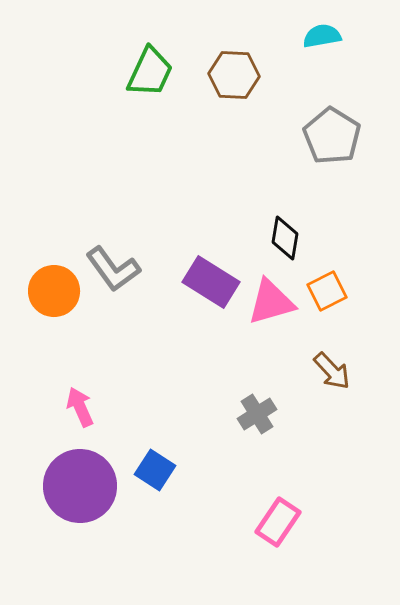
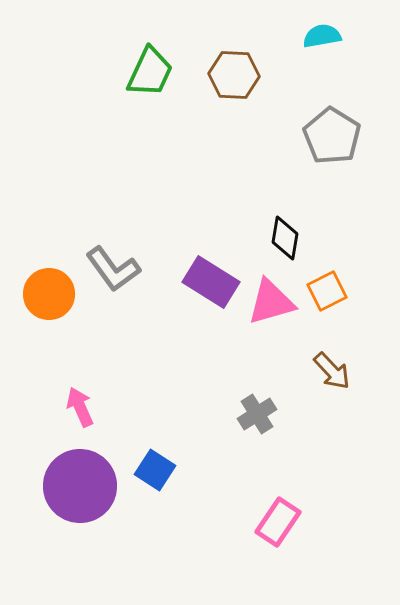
orange circle: moved 5 px left, 3 px down
